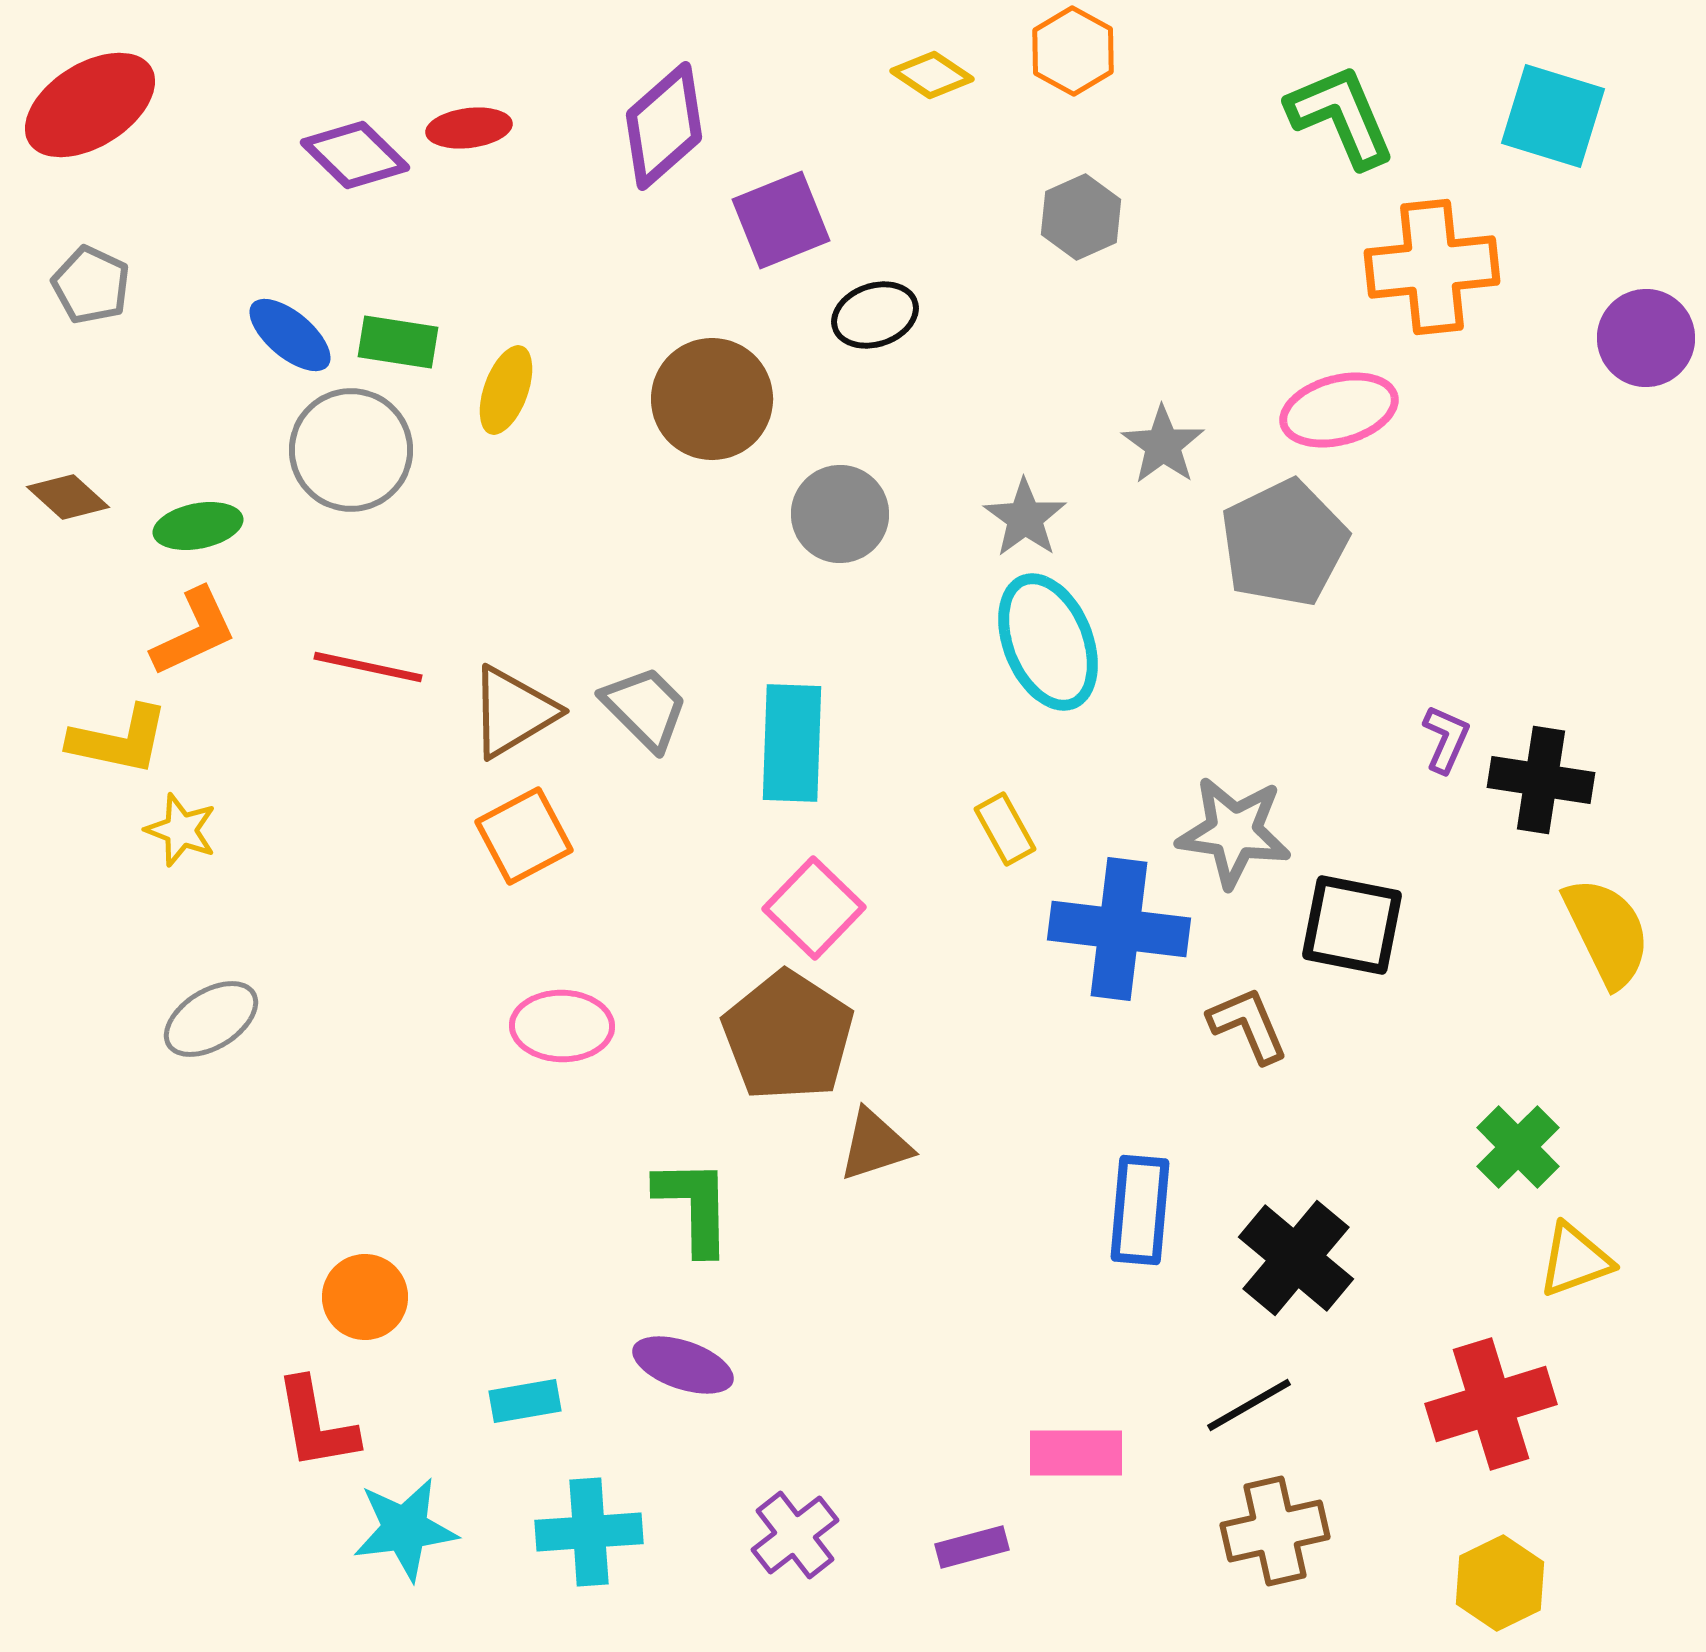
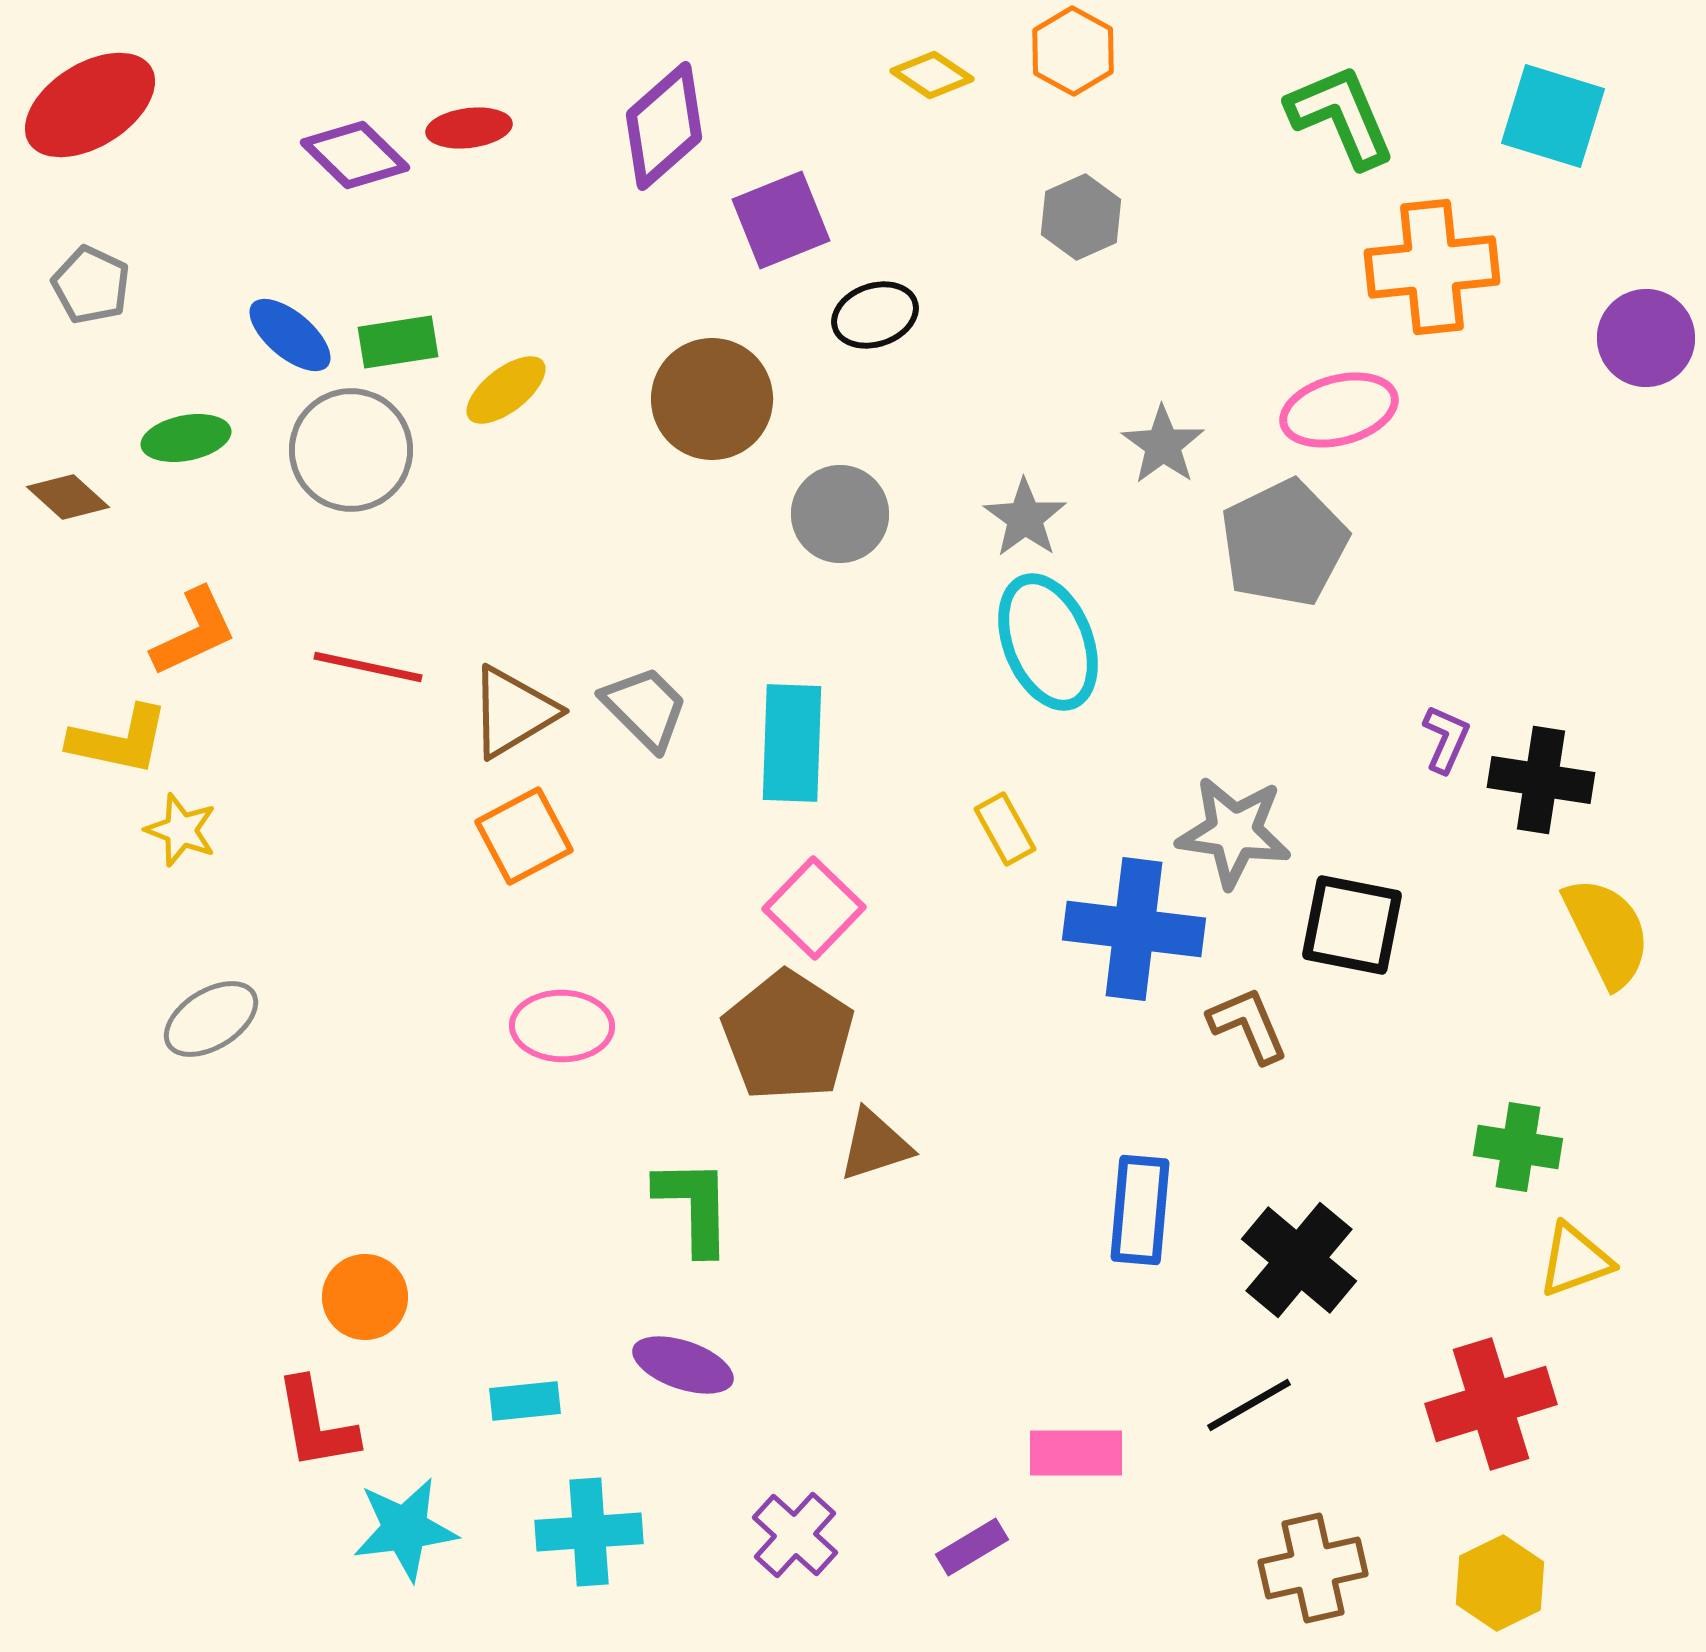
green rectangle at (398, 342): rotated 18 degrees counterclockwise
yellow ellipse at (506, 390): rotated 32 degrees clockwise
green ellipse at (198, 526): moved 12 px left, 88 px up
blue cross at (1119, 929): moved 15 px right
green cross at (1518, 1147): rotated 36 degrees counterclockwise
black cross at (1296, 1258): moved 3 px right, 2 px down
cyan rectangle at (525, 1401): rotated 4 degrees clockwise
brown cross at (1275, 1531): moved 38 px right, 37 px down
purple cross at (795, 1535): rotated 10 degrees counterclockwise
purple rectangle at (972, 1547): rotated 16 degrees counterclockwise
